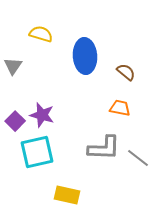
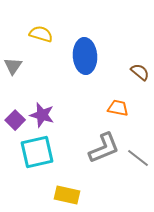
brown semicircle: moved 14 px right
orange trapezoid: moved 2 px left
purple square: moved 1 px up
gray L-shape: rotated 24 degrees counterclockwise
